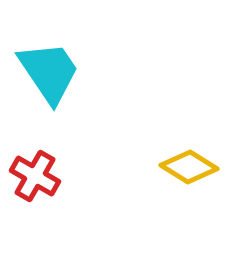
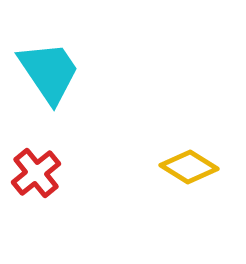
red cross: moved 1 px right, 3 px up; rotated 21 degrees clockwise
